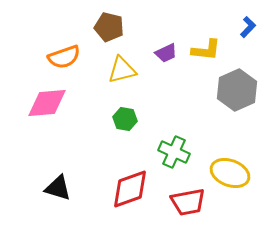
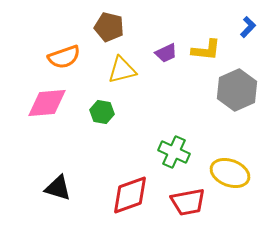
green hexagon: moved 23 px left, 7 px up
red diamond: moved 6 px down
